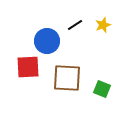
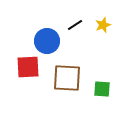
green square: rotated 18 degrees counterclockwise
